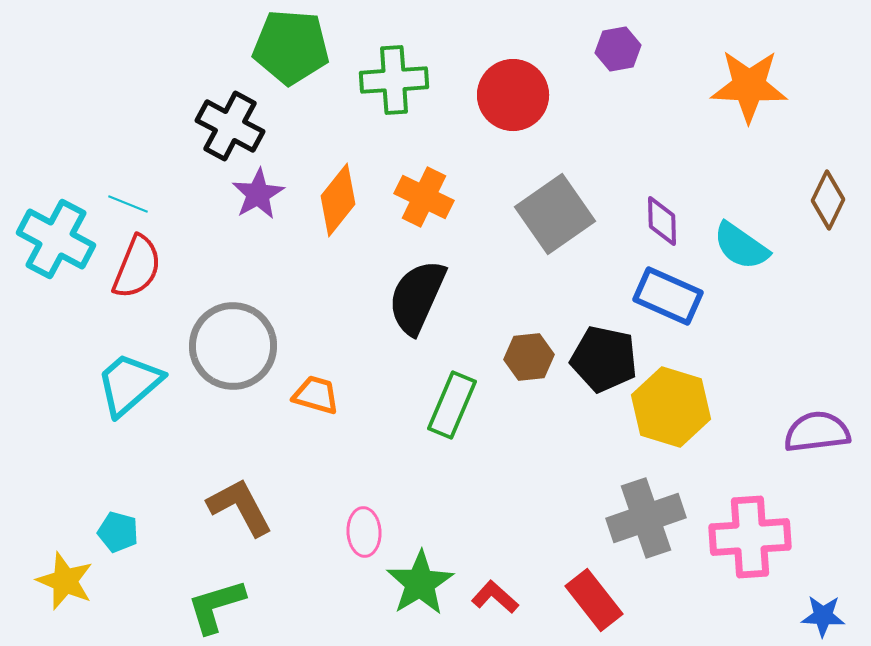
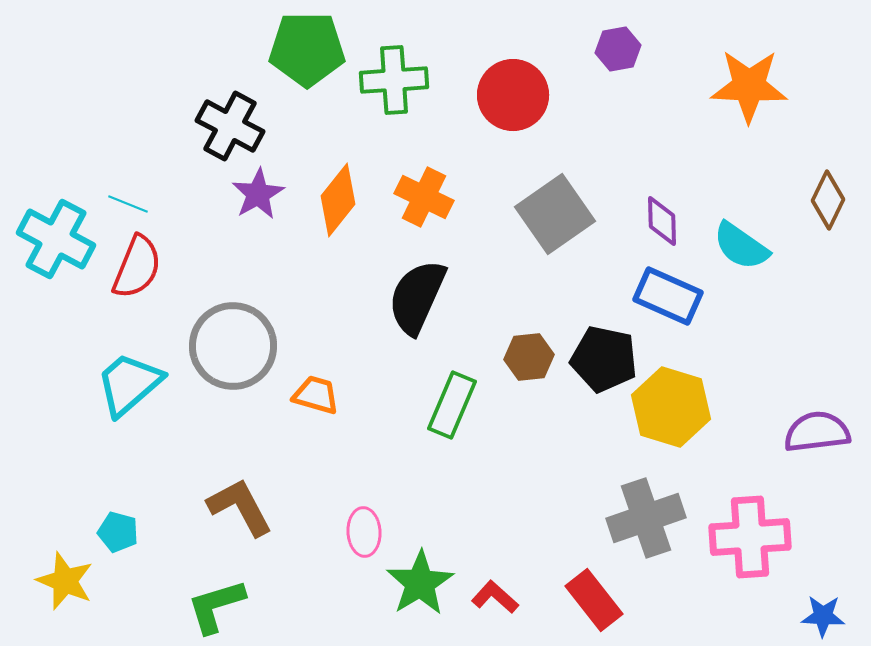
green pentagon: moved 16 px right, 2 px down; rotated 4 degrees counterclockwise
